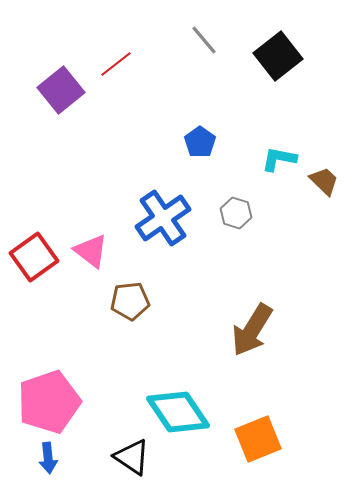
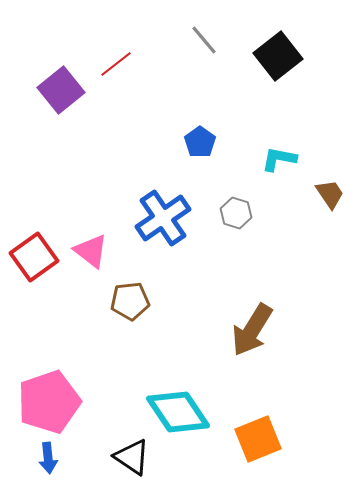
brown trapezoid: moved 6 px right, 13 px down; rotated 12 degrees clockwise
